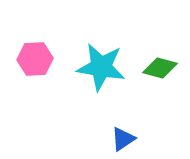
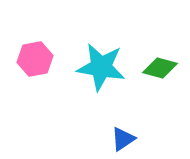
pink hexagon: rotated 8 degrees counterclockwise
